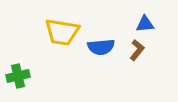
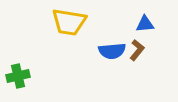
yellow trapezoid: moved 7 px right, 10 px up
blue semicircle: moved 11 px right, 4 px down
